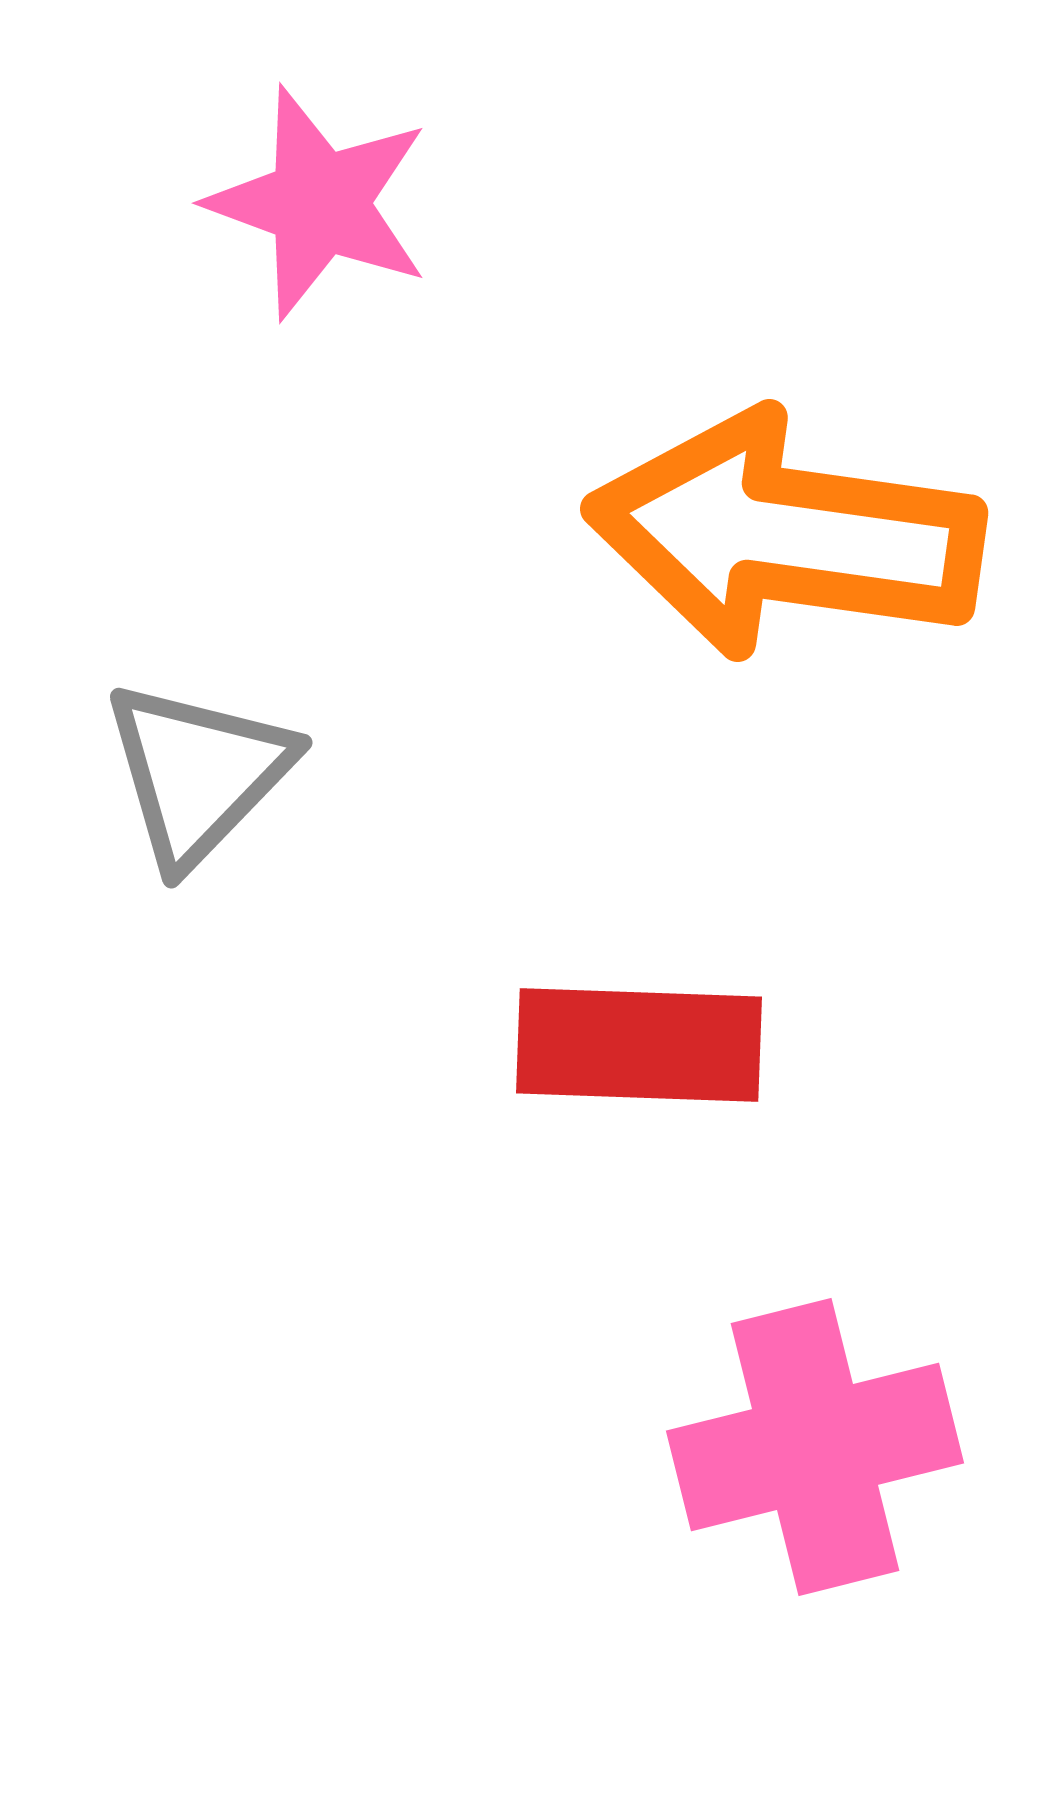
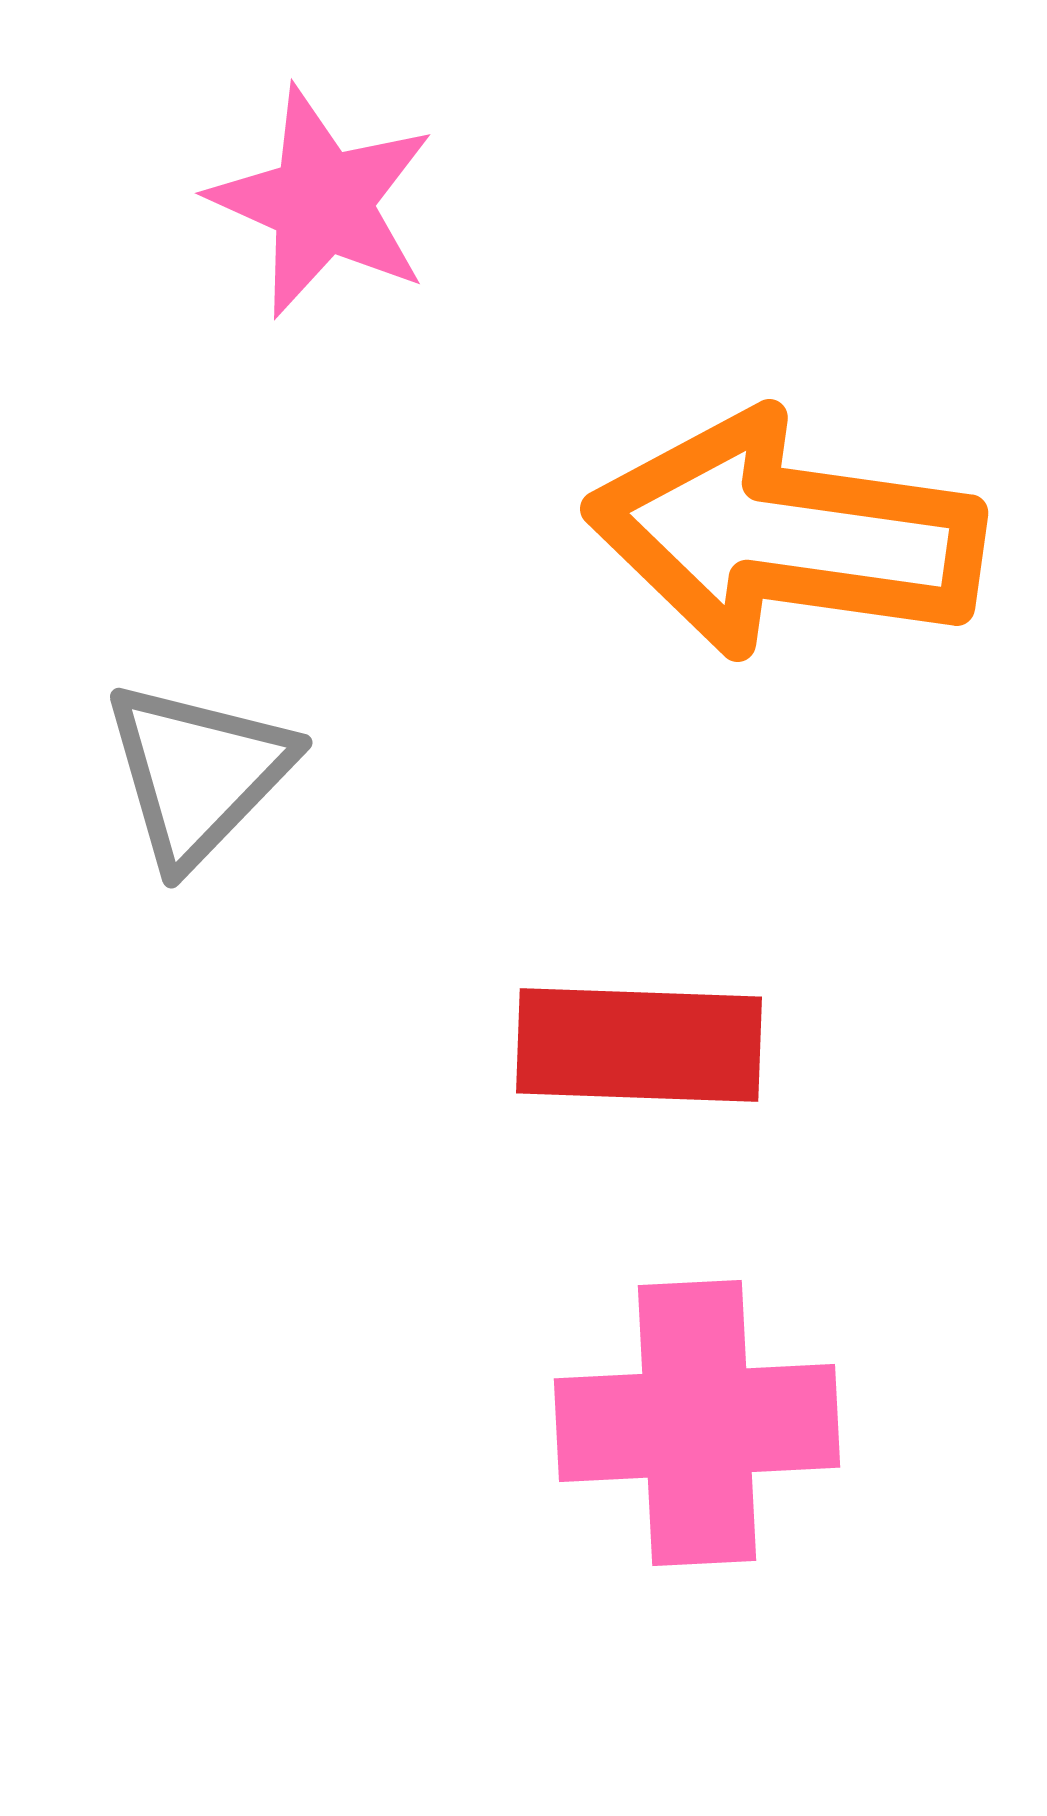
pink star: moved 3 px right, 1 px up; rotated 4 degrees clockwise
pink cross: moved 118 px left, 24 px up; rotated 11 degrees clockwise
